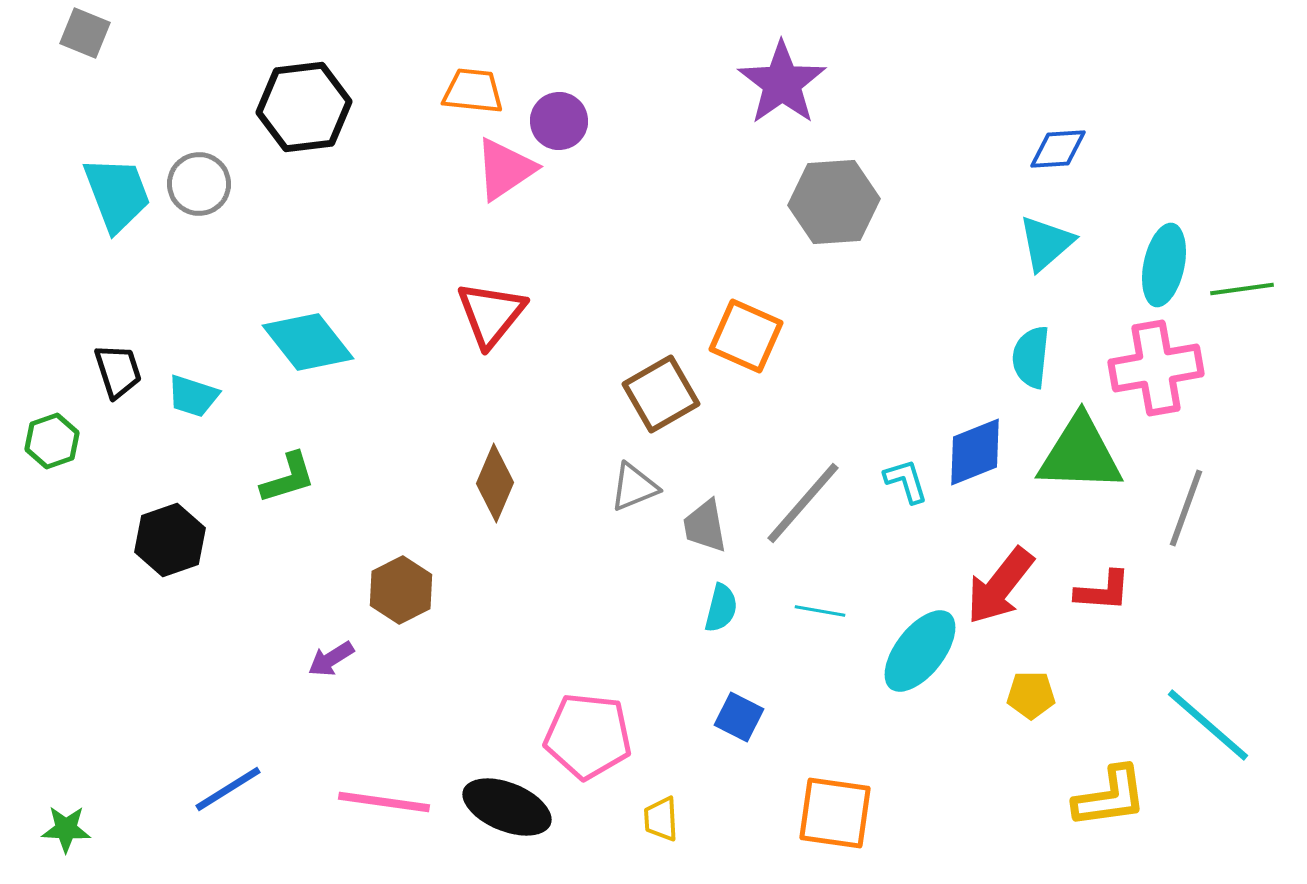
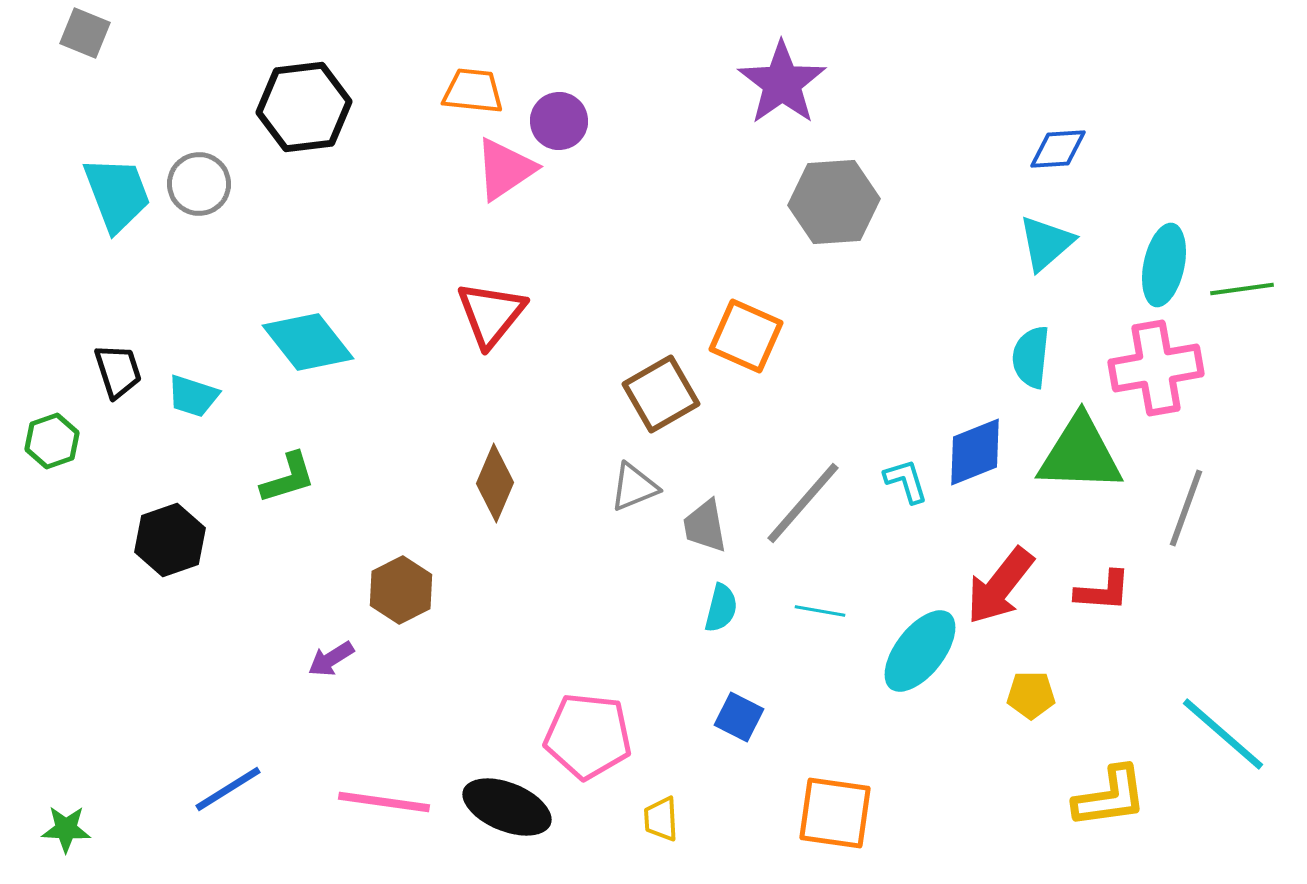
cyan line at (1208, 725): moved 15 px right, 9 px down
